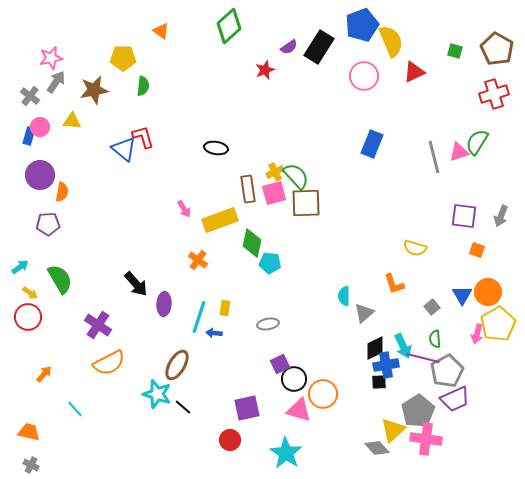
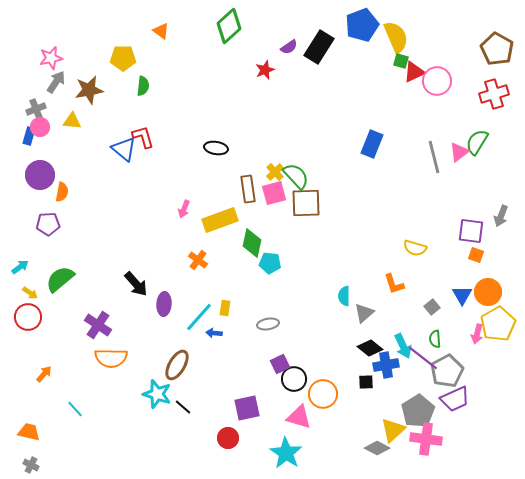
yellow semicircle at (391, 41): moved 5 px right, 4 px up
green square at (455, 51): moved 54 px left, 10 px down
pink circle at (364, 76): moved 73 px right, 5 px down
brown star at (94, 90): moved 5 px left
gray cross at (30, 96): moved 6 px right, 13 px down; rotated 30 degrees clockwise
pink triangle at (459, 152): rotated 20 degrees counterclockwise
yellow cross at (275, 172): rotated 18 degrees counterclockwise
pink arrow at (184, 209): rotated 54 degrees clockwise
purple square at (464, 216): moved 7 px right, 15 px down
orange square at (477, 250): moved 1 px left, 5 px down
green semicircle at (60, 279): rotated 100 degrees counterclockwise
cyan line at (199, 317): rotated 24 degrees clockwise
black diamond at (375, 348): moved 5 px left; rotated 65 degrees clockwise
purple line at (423, 358): rotated 24 degrees clockwise
orange semicircle at (109, 363): moved 2 px right, 5 px up; rotated 28 degrees clockwise
black square at (379, 382): moved 13 px left
pink triangle at (299, 410): moved 7 px down
red circle at (230, 440): moved 2 px left, 2 px up
gray diamond at (377, 448): rotated 20 degrees counterclockwise
